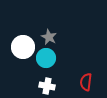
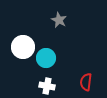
gray star: moved 10 px right, 17 px up
